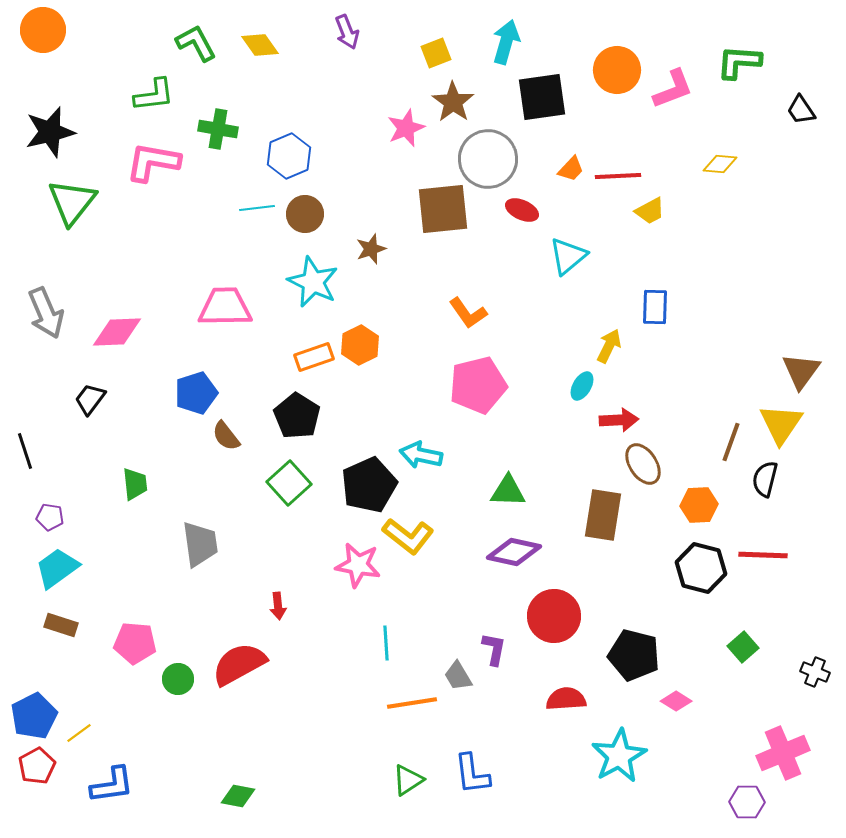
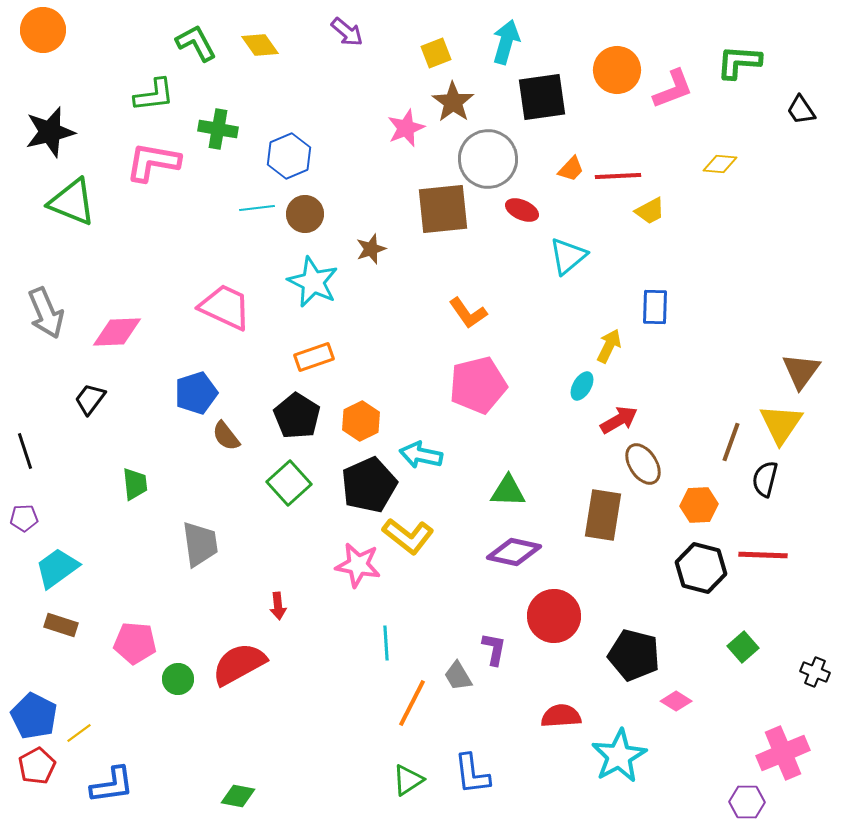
purple arrow at (347, 32): rotated 28 degrees counterclockwise
green triangle at (72, 202): rotated 46 degrees counterclockwise
pink trapezoid at (225, 307): rotated 26 degrees clockwise
orange hexagon at (360, 345): moved 1 px right, 76 px down
red arrow at (619, 420): rotated 27 degrees counterclockwise
purple pentagon at (50, 517): moved 26 px left, 1 px down; rotated 12 degrees counterclockwise
red semicircle at (566, 699): moved 5 px left, 17 px down
orange line at (412, 703): rotated 54 degrees counterclockwise
blue pentagon at (34, 716): rotated 18 degrees counterclockwise
